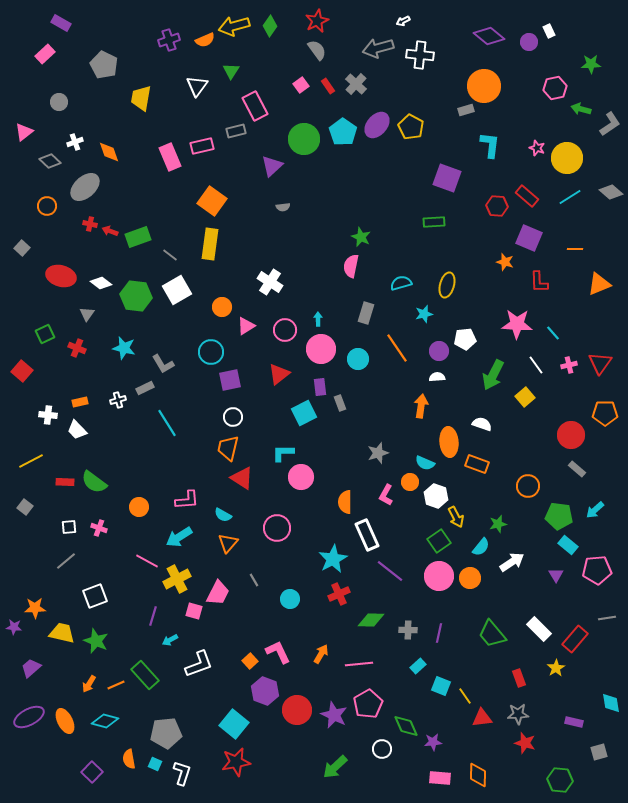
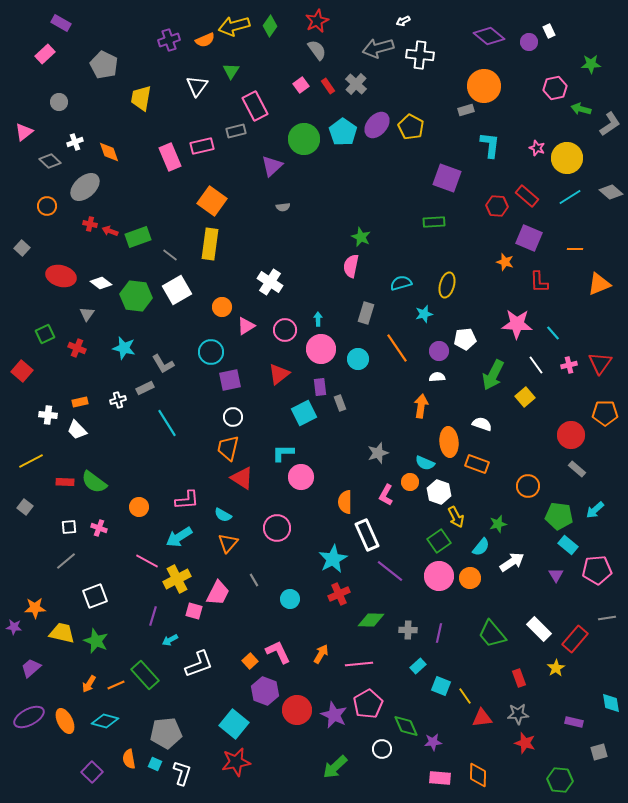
white hexagon at (436, 496): moved 3 px right, 4 px up
